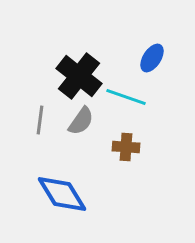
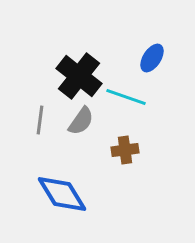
brown cross: moved 1 px left, 3 px down; rotated 12 degrees counterclockwise
